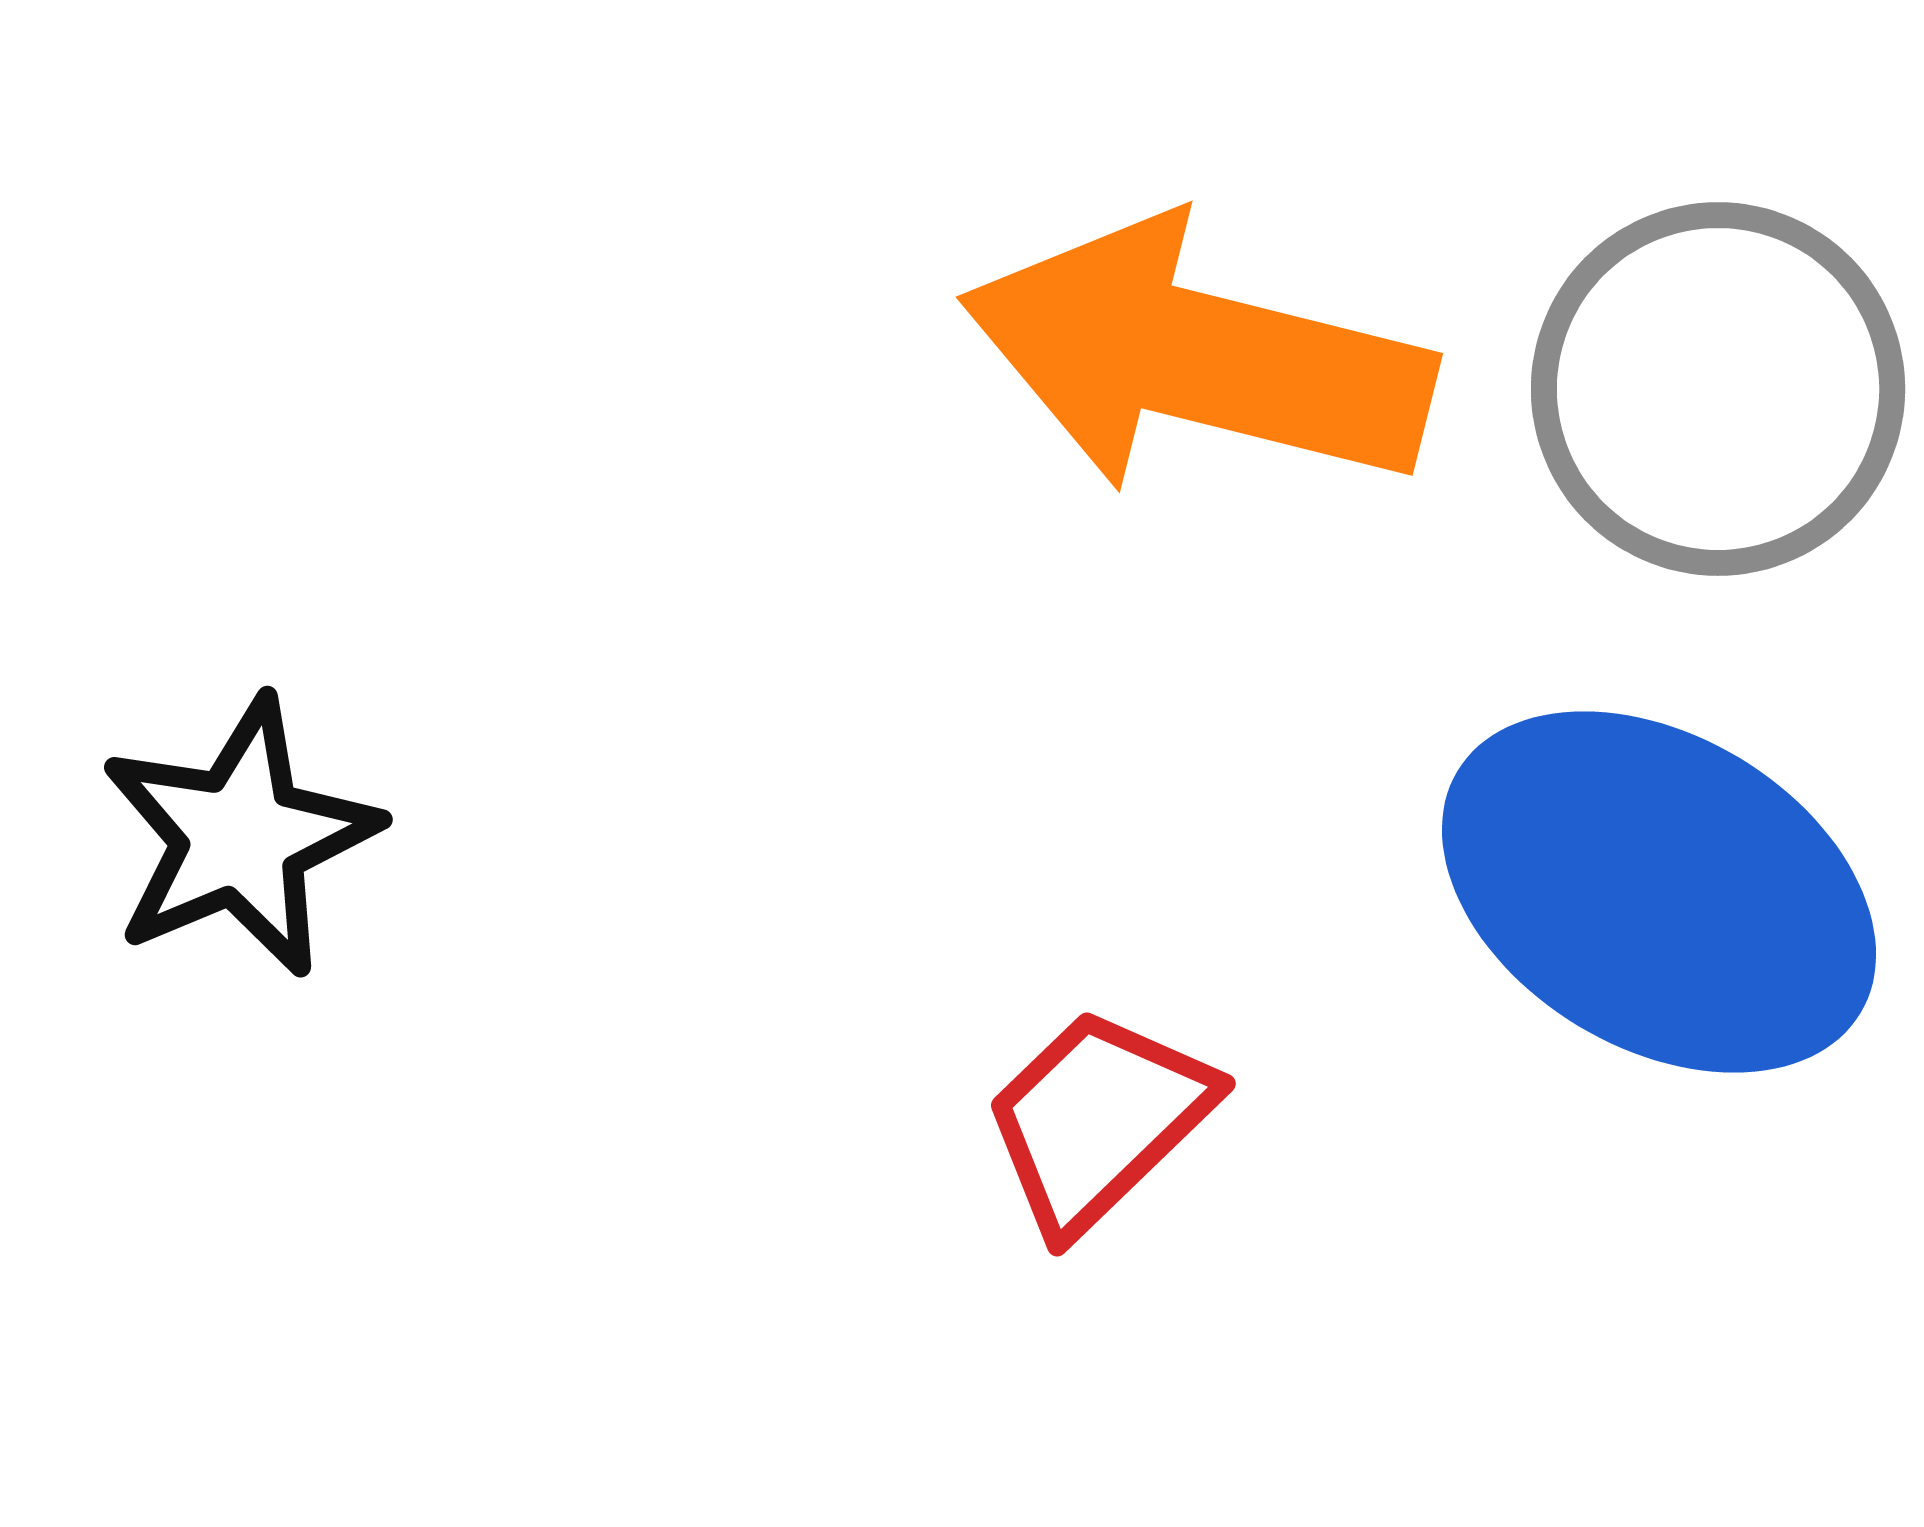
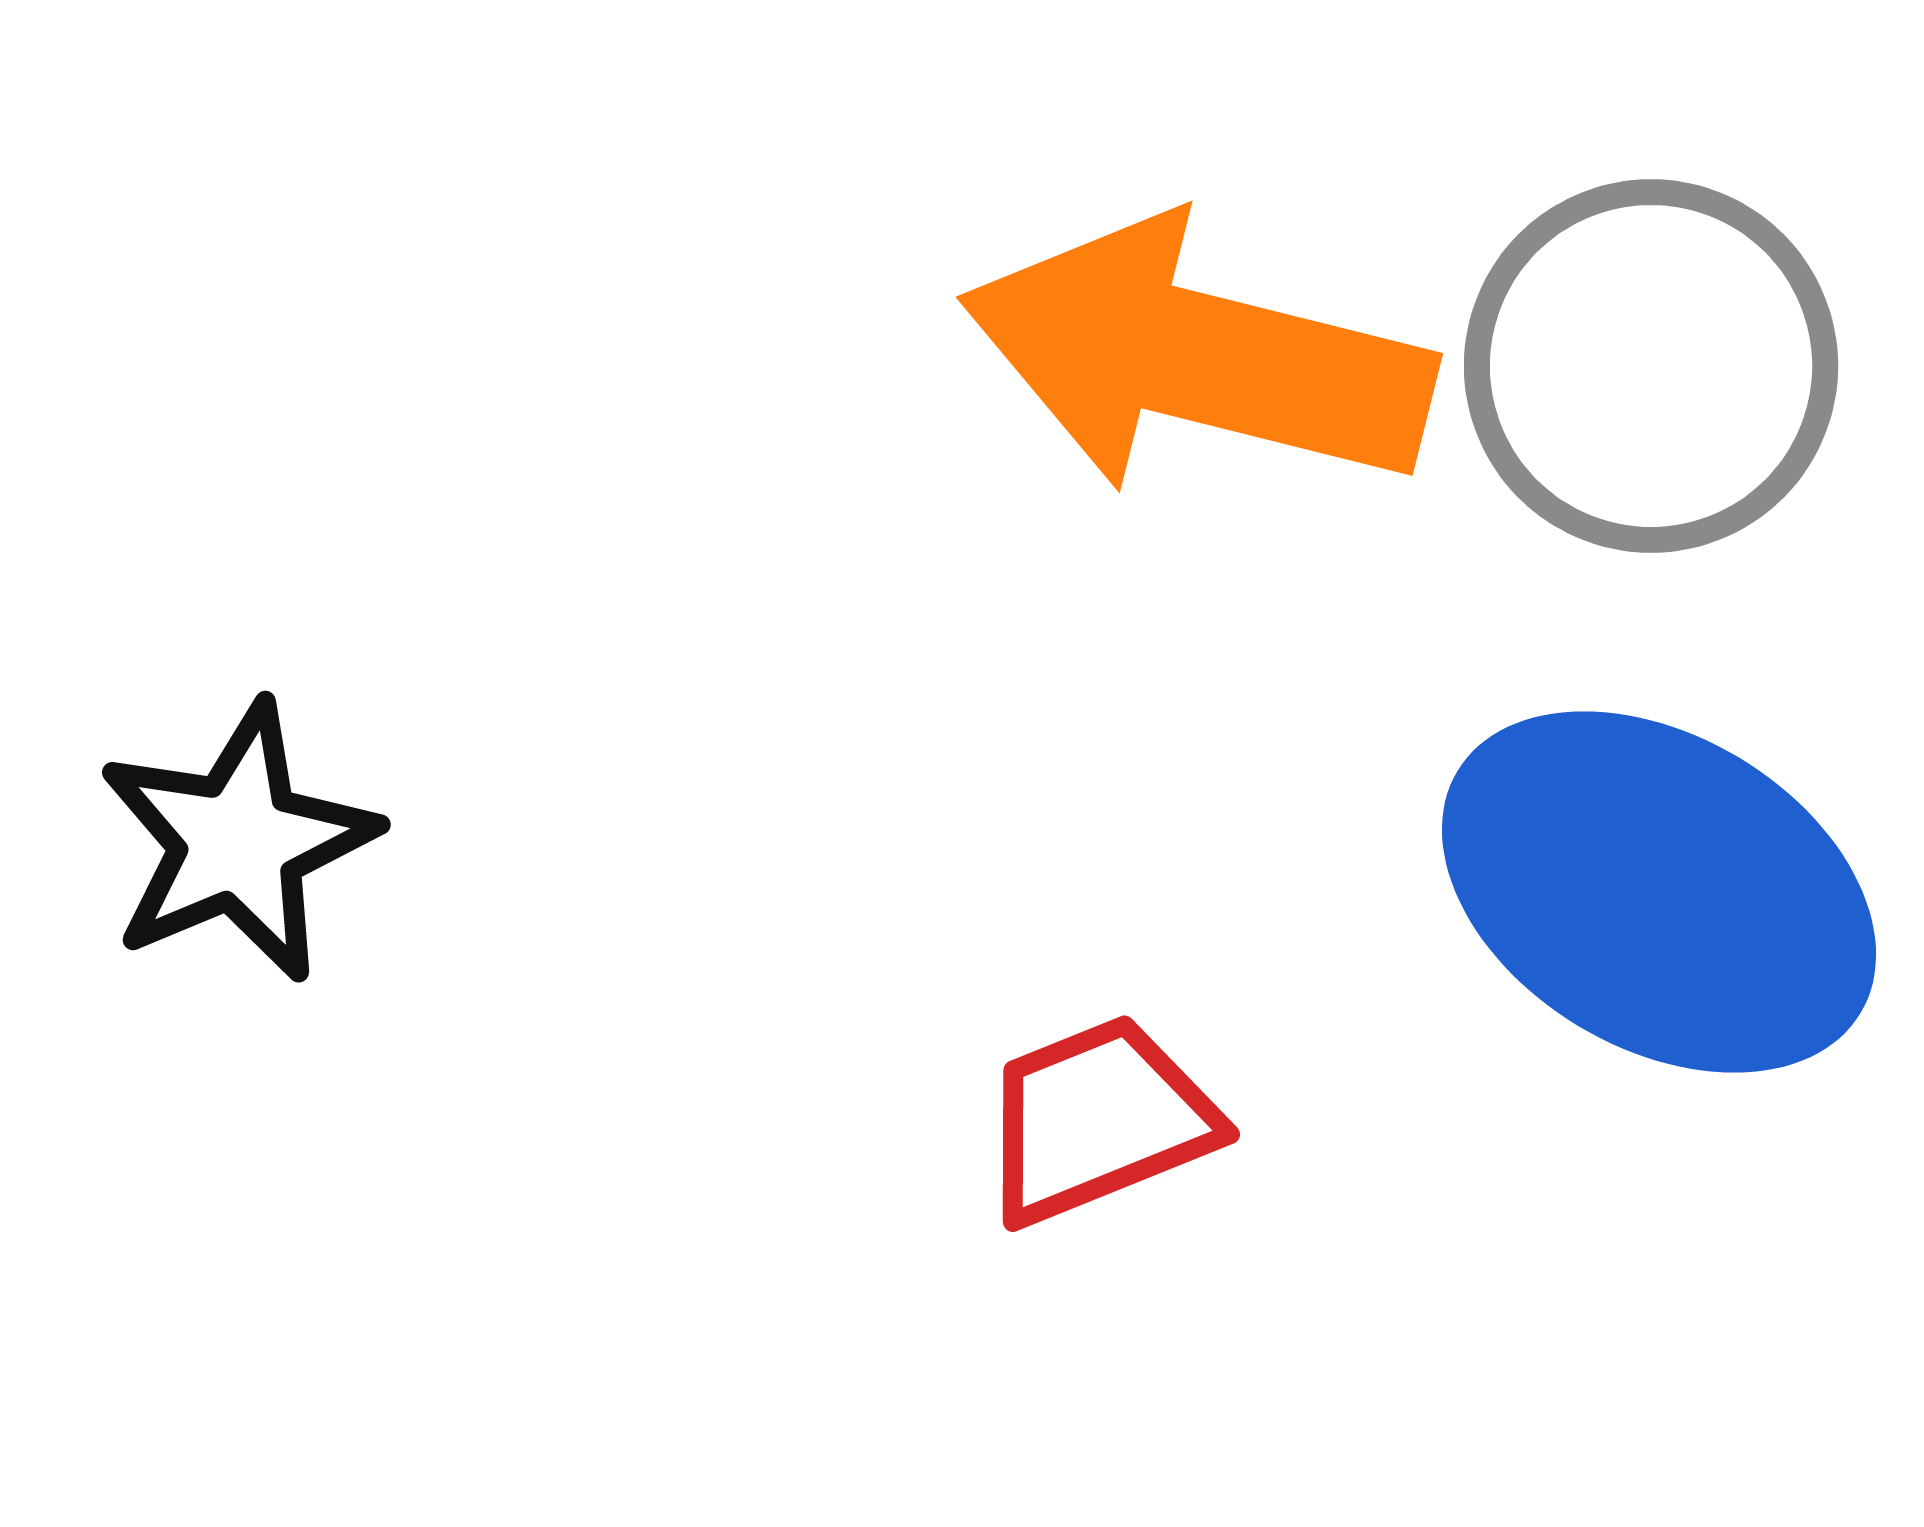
gray circle: moved 67 px left, 23 px up
black star: moved 2 px left, 5 px down
red trapezoid: rotated 22 degrees clockwise
